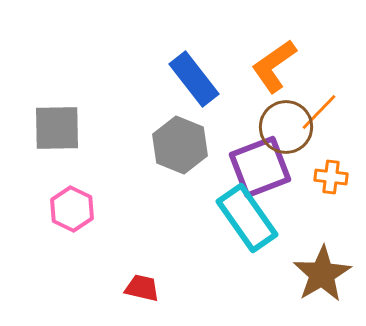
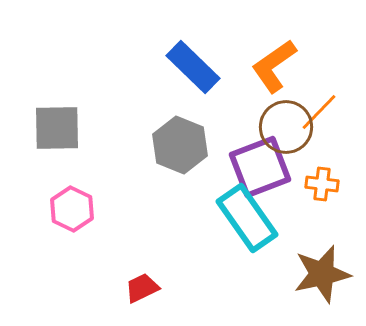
blue rectangle: moved 1 px left, 12 px up; rotated 8 degrees counterclockwise
orange cross: moved 9 px left, 7 px down
brown star: rotated 18 degrees clockwise
red trapezoid: rotated 39 degrees counterclockwise
